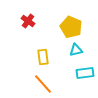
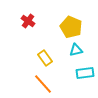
yellow rectangle: moved 2 px right, 1 px down; rotated 28 degrees counterclockwise
